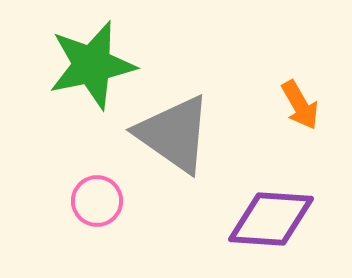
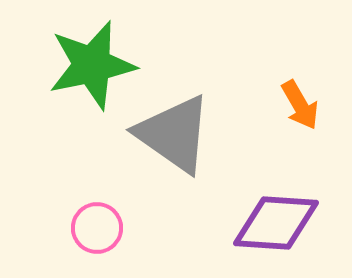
pink circle: moved 27 px down
purple diamond: moved 5 px right, 4 px down
